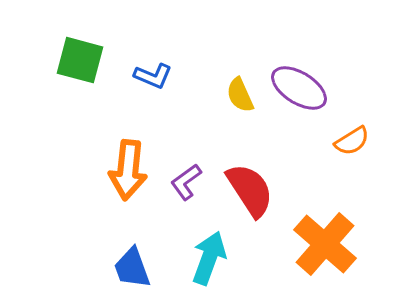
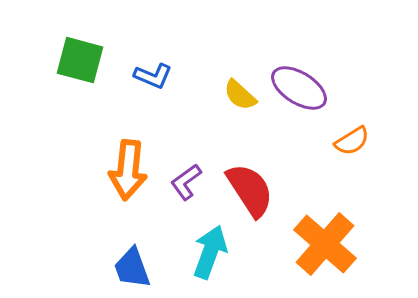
yellow semicircle: rotated 24 degrees counterclockwise
cyan arrow: moved 1 px right, 6 px up
